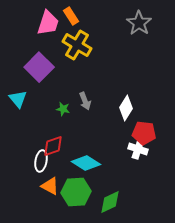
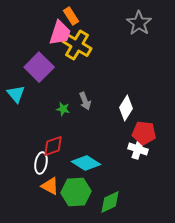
pink trapezoid: moved 12 px right, 10 px down
cyan triangle: moved 2 px left, 5 px up
white ellipse: moved 2 px down
